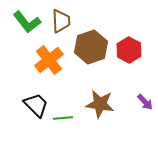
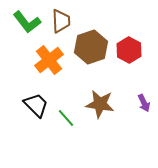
purple arrow: moved 1 px left, 1 px down; rotated 18 degrees clockwise
green line: moved 3 px right; rotated 54 degrees clockwise
